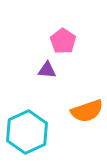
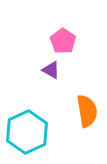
purple triangle: moved 4 px right; rotated 24 degrees clockwise
orange semicircle: rotated 80 degrees counterclockwise
